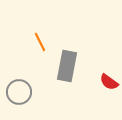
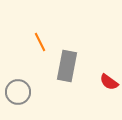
gray circle: moved 1 px left
